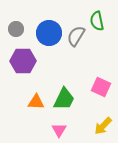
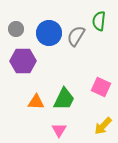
green semicircle: moved 2 px right; rotated 18 degrees clockwise
